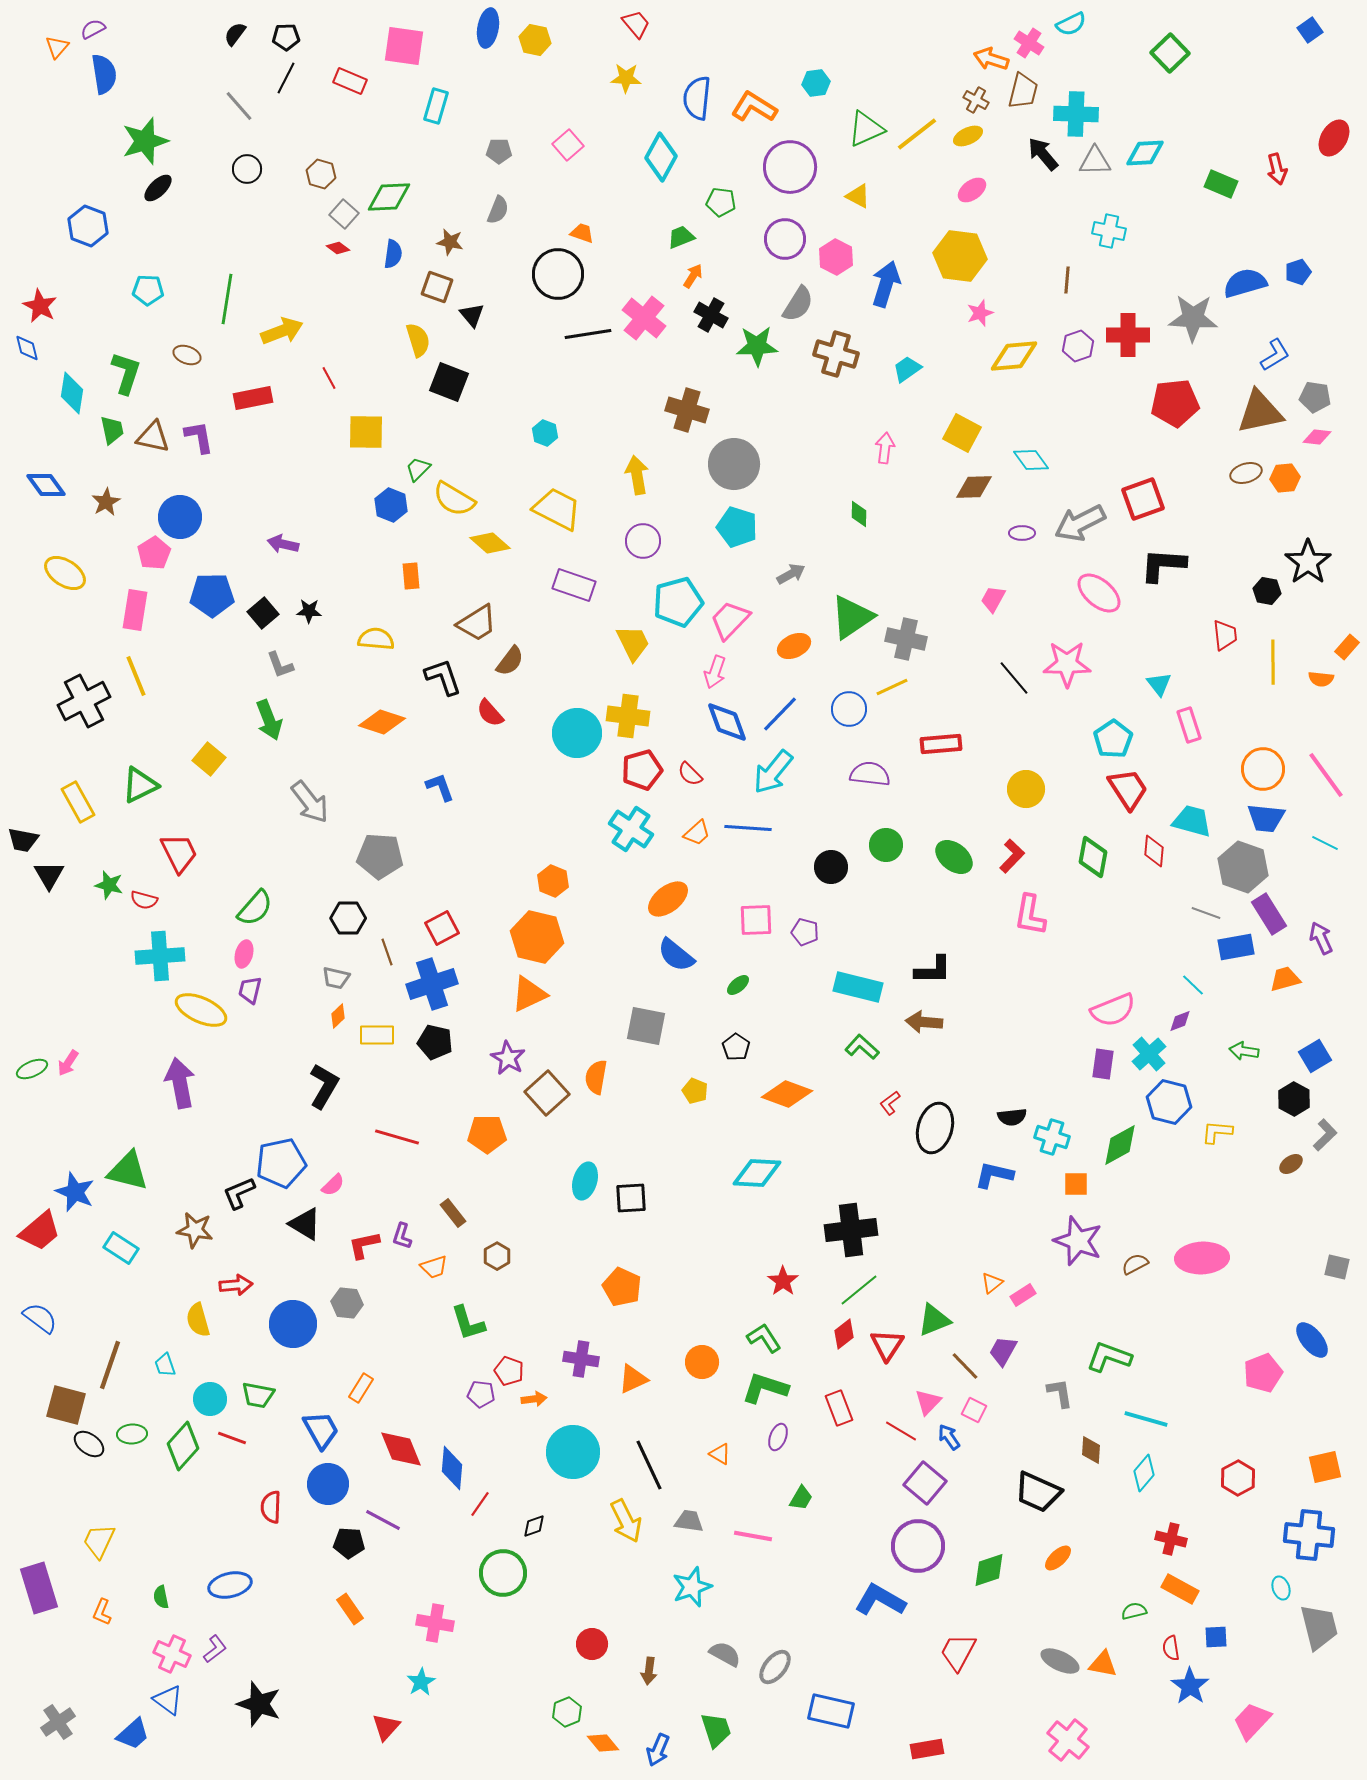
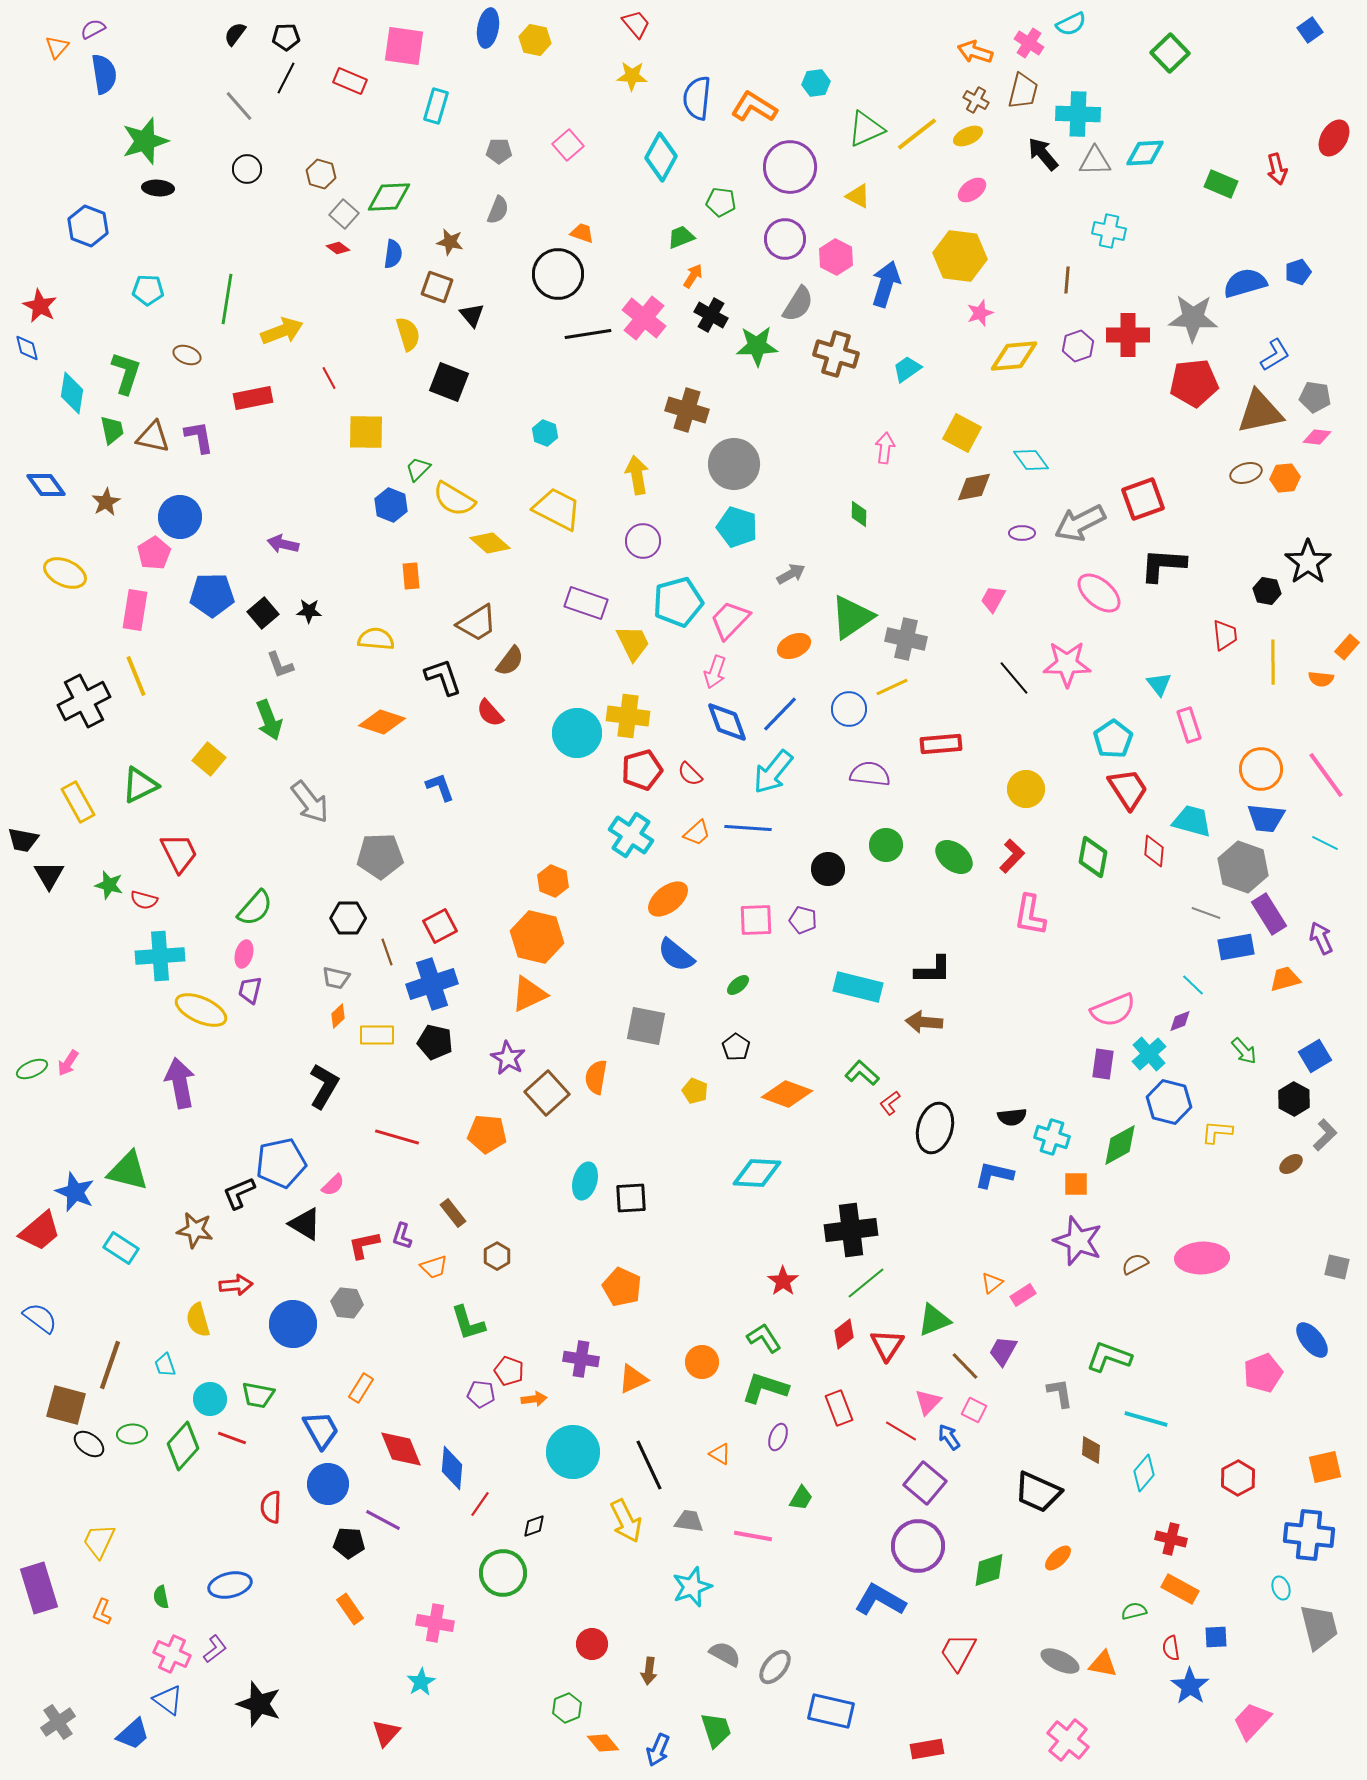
orange arrow at (991, 59): moved 16 px left, 7 px up
yellow star at (626, 78): moved 6 px right, 2 px up
cyan cross at (1076, 114): moved 2 px right
black ellipse at (158, 188): rotated 48 degrees clockwise
yellow semicircle at (418, 340): moved 10 px left, 6 px up
red pentagon at (1175, 403): moved 19 px right, 20 px up
brown diamond at (974, 487): rotated 9 degrees counterclockwise
yellow ellipse at (65, 573): rotated 9 degrees counterclockwise
purple rectangle at (574, 585): moved 12 px right, 18 px down
orange circle at (1263, 769): moved 2 px left
cyan cross at (631, 829): moved 6 px down
gray pentagon at (380, 856): rotated 6 degrees counterclockwise
black circle at (831, 867): moved 3 px left, 2 px down
red square at (442, 928): moved 2 px left, 2 px up
purple pentagon at (805, 932): moved 2 px left, 12 px up
green L-shape at (862, 1047): moved 26 px down
green arrow at (1244, 1051): rotated 140 degrees counterclockwise
orange pentagon at (487, 1134): rotated 6 degrees clockwise
green line at (859, 1290): moved 7 px right, 7 px up
green hexagon at (567, 1712): moved 4 px up
red triangle at (386, 1727): moved 6 px down
